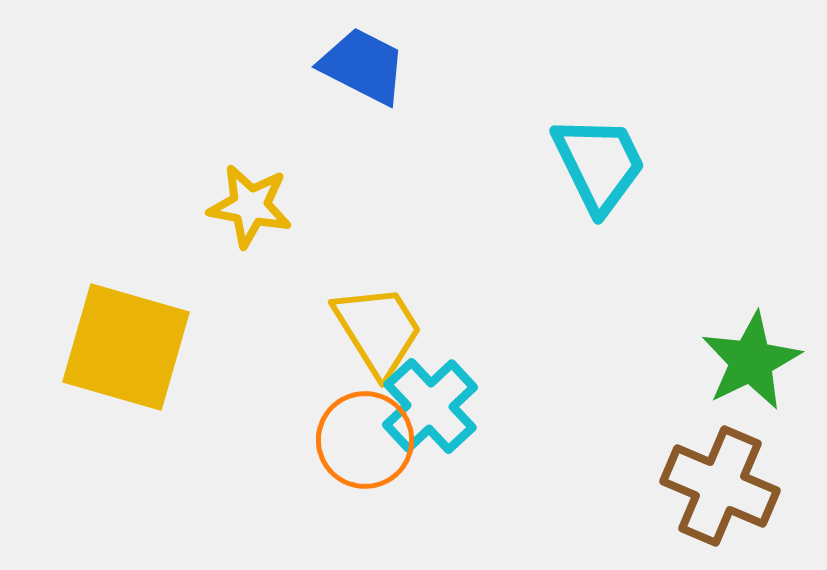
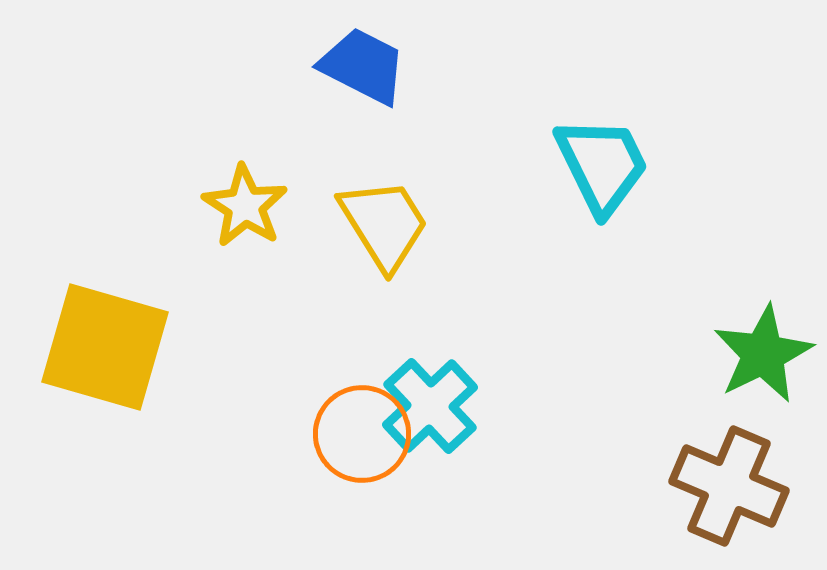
cyan trapezoid: moved 3 px right, 1 px down
yellow star: moved 5 px left; rotated 22 degrees clockwise
yellow trapezoid: moved 6 px right, 106 px up
yellow square: moved 21 px left
green star: moved 12 px right, 7 px up
orange circle: moved 3 px left, 6 px up
brown cross: moved 9 px right
